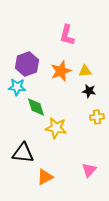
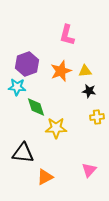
yellow star: rotated 10 degrees counterclockwise
